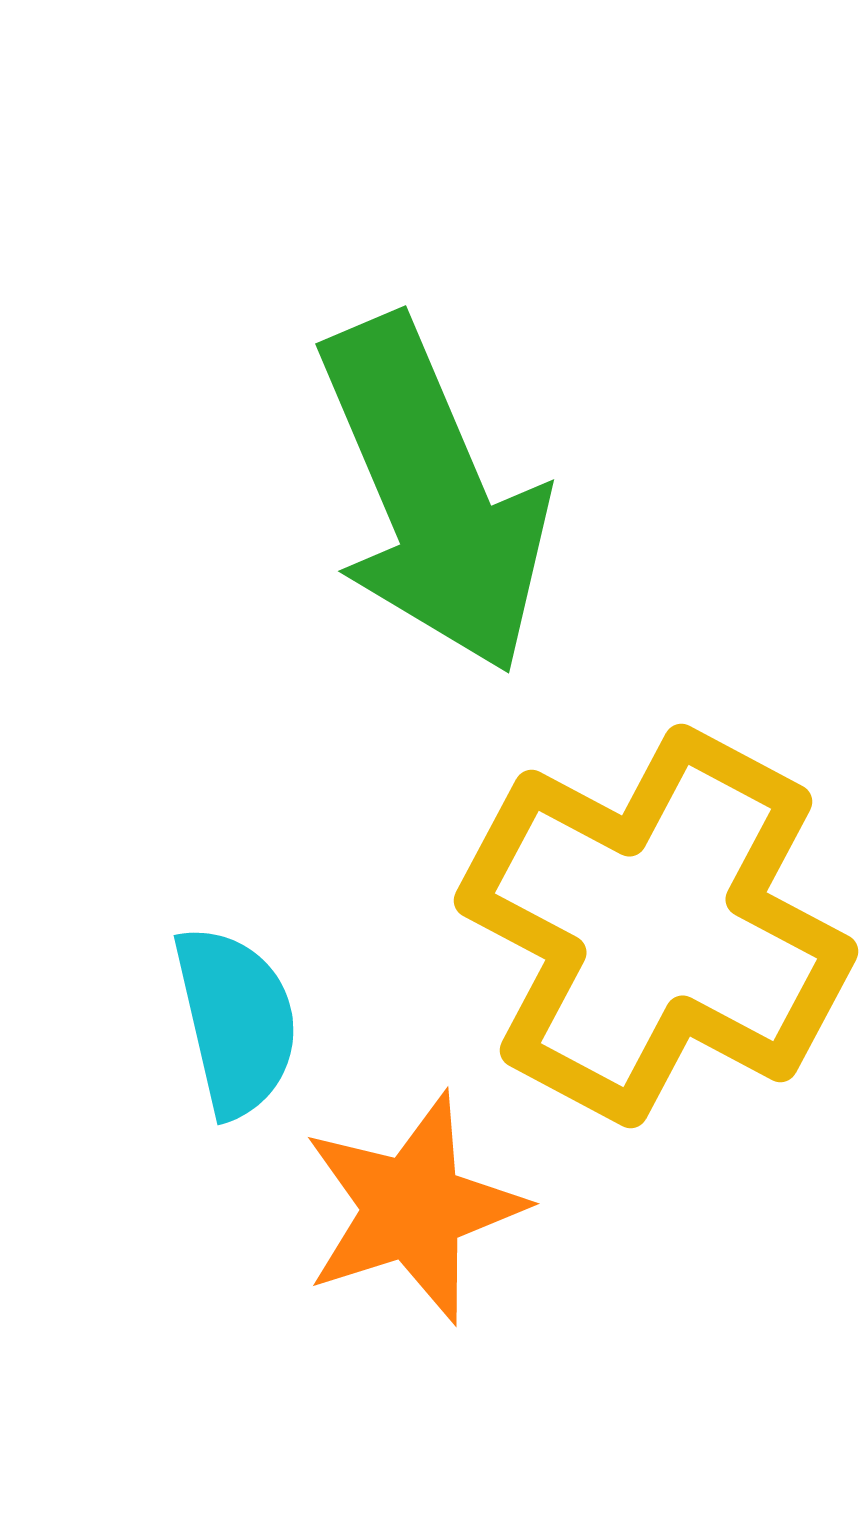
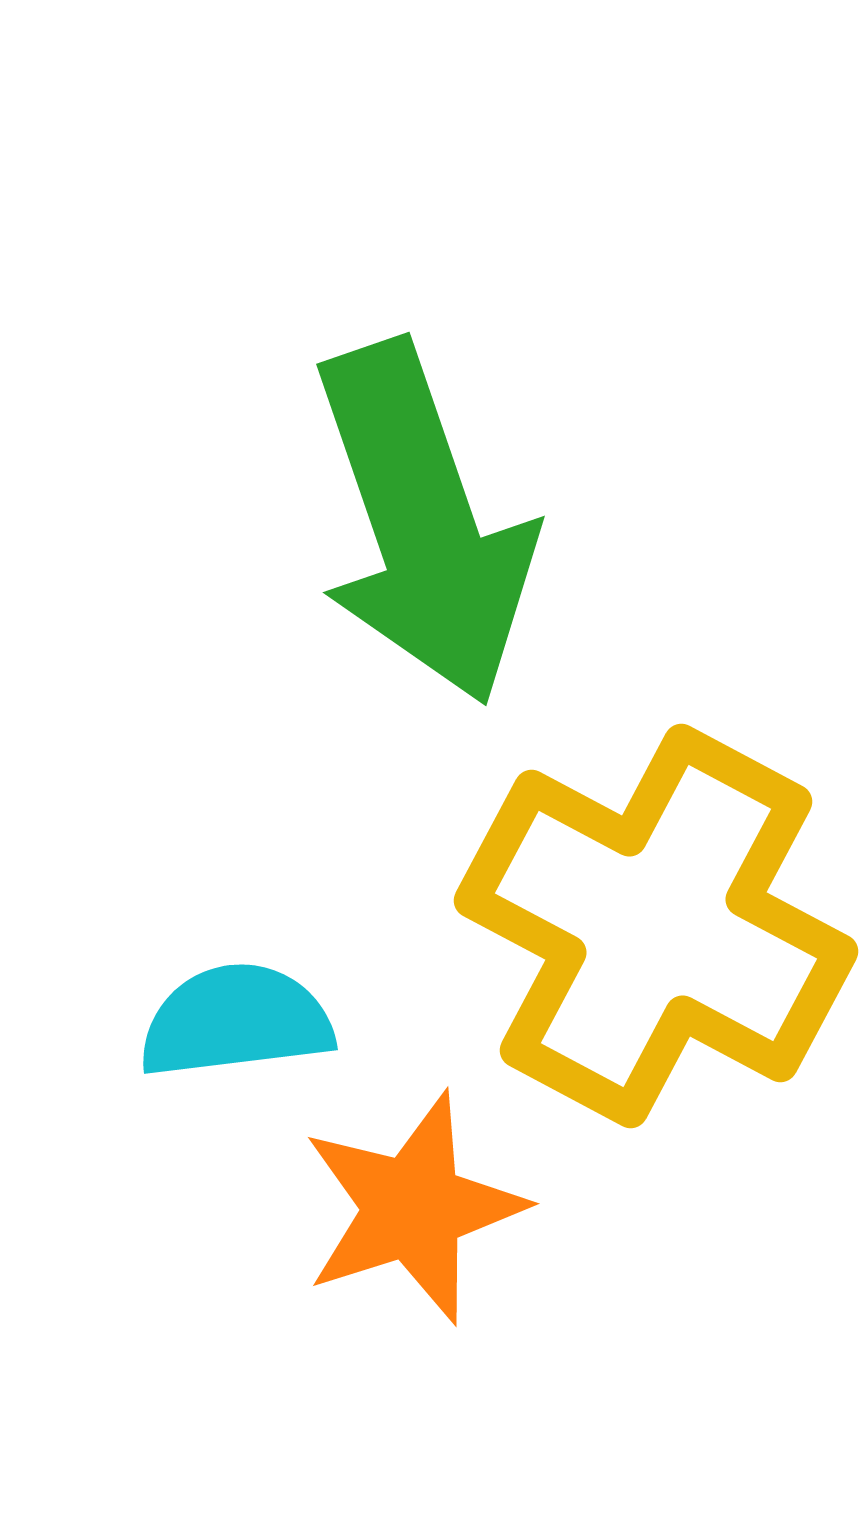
green arrow: moved 10 px left, 28 px down; rotated 4 degrees clockwise
cyan semicircle: rotated 84 degrees counterclockwise
